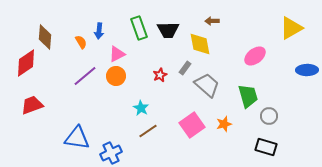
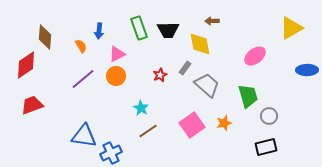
orange semicircle: moved 4 px down
red diamond: moved 2 px down
purple line: moved 2 px left, 3 px down
orange star: moved 1 px up
blue triangle: moved 7 px right, 2 px up
black rectangle: rotated 30 degrees counterclockwise
